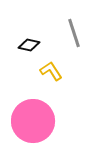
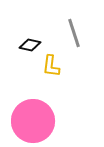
black diamond: moved 1 px right
yellow L-shape: moved 5 px up; rotated 140 degrees counterclockwise
